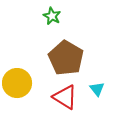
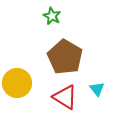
brown pentagon: moved 1 px left, 1 px up
